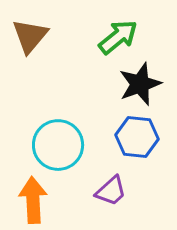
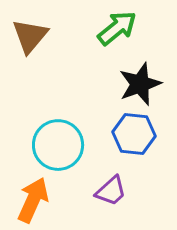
green arrow: moved 1 px left, 9 px up
blue hexagon: moved 3 px left, 3 px up
orange arrow: rotated 27 degrees clockwise
